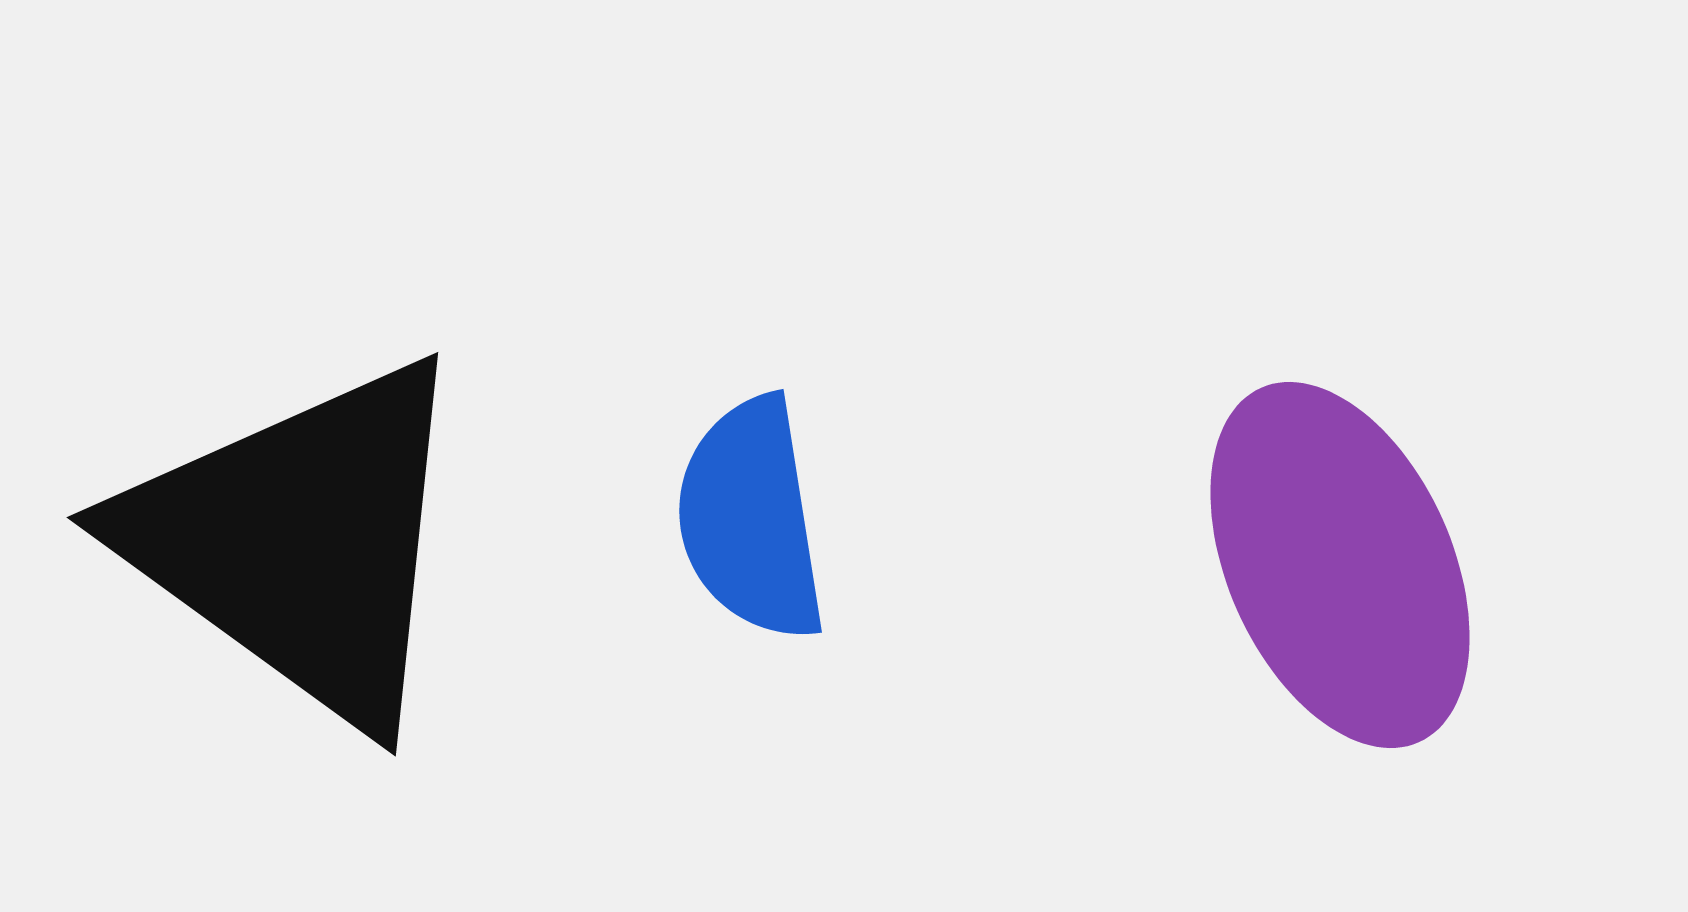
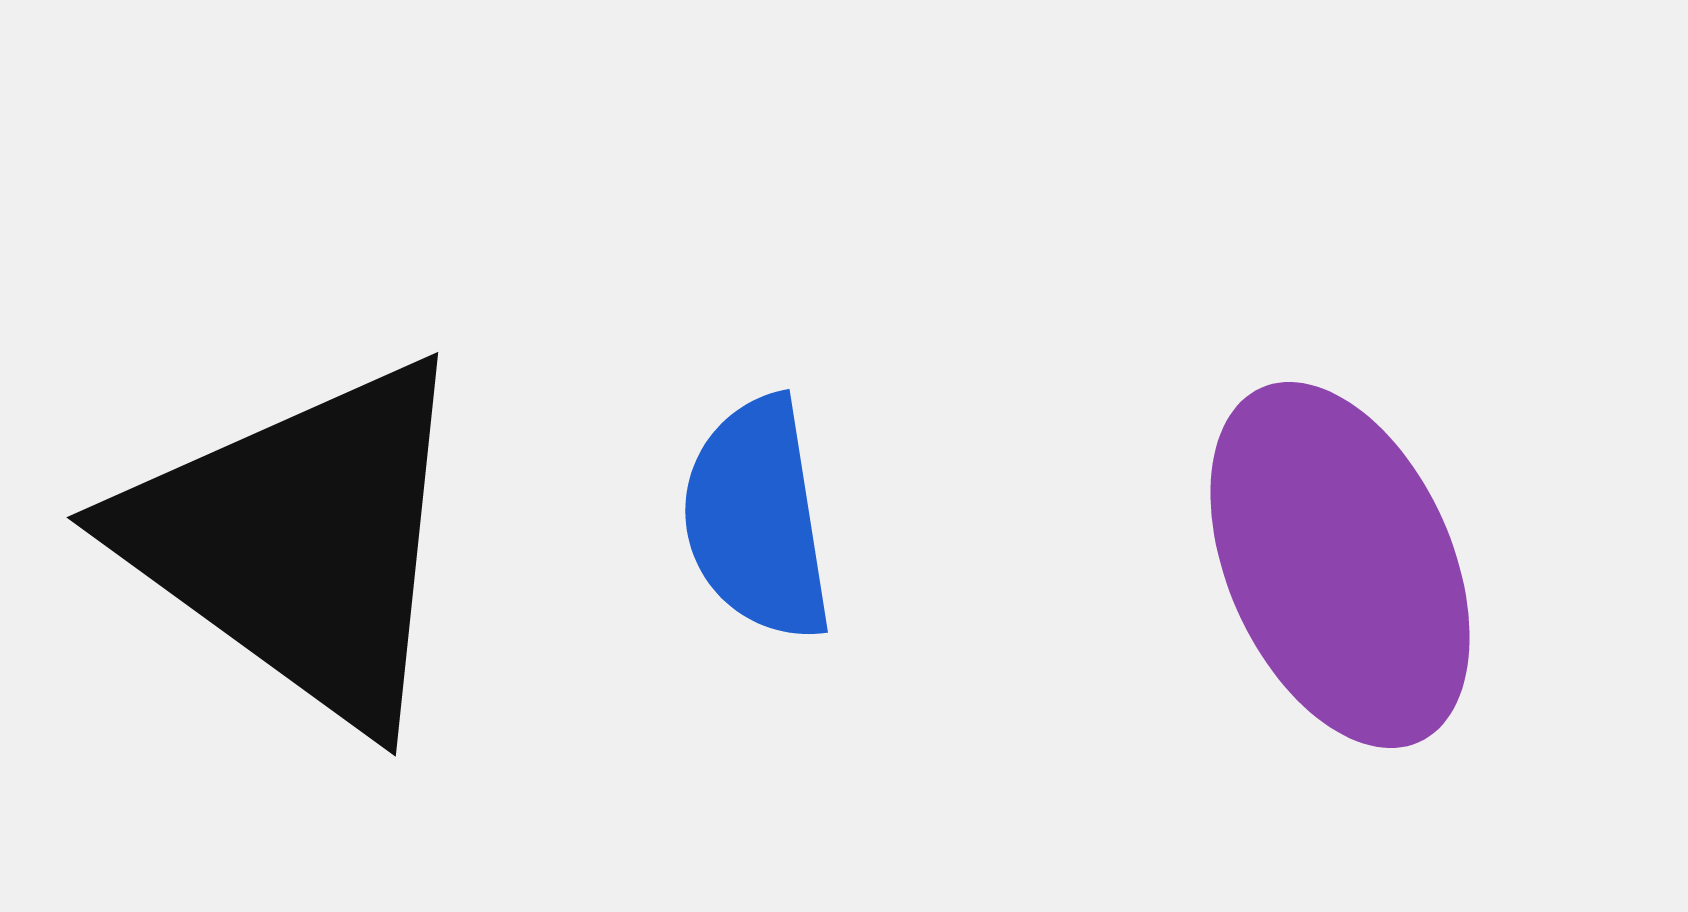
blue semicircle: moved 6 px right
